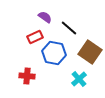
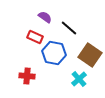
red rectangle: rotated 49 degrees clockwise
brown square: moved 3 px down
